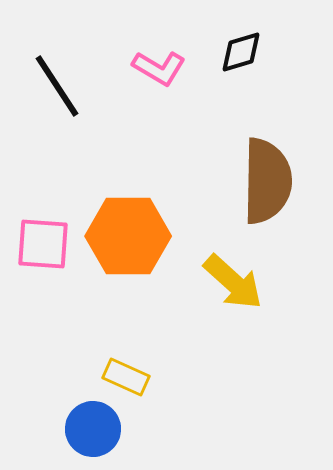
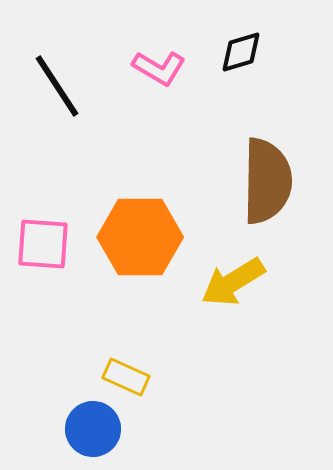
orange hexagon: moved 12 px right, 1 px down
yellow arrow: rotated 106 degrees clockwise
